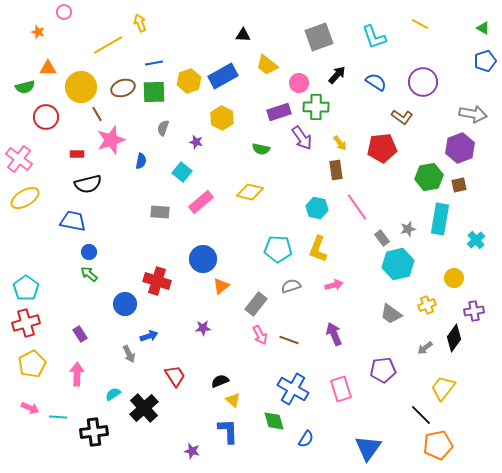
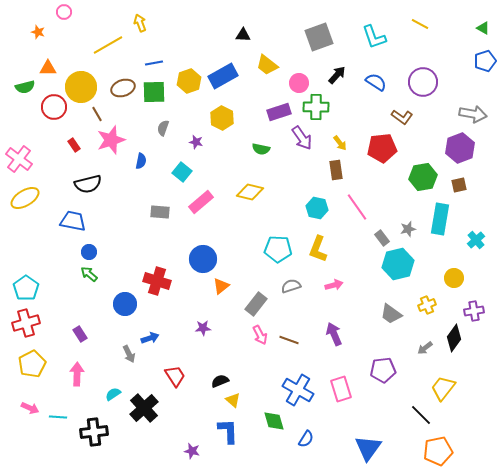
red circle at (46, 117): moved 8 px right, 10 px up
red rectangle at (77, 154): moved 3 px left, 9 px up; rotated 56 degrees clockwise
green hexagon at (429, 177): moved 6 px left
blue arrow at (149, 336): moved 1 px right, 2 px down
blue cross at (293, 389): moved 5 px right, 1 px down
orange pentagon at (438, 445): moved 6 px down
